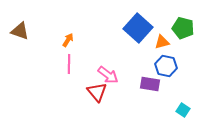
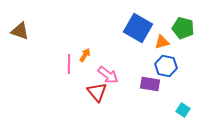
blue square: rotated 12 degrees counterclockwise
orange arrow: moved 17 px right, 15 px down
